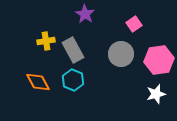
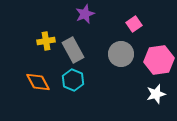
purple star: rotated 18 degrees clockwise
